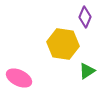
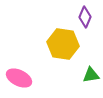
green triangle: moved 4 px right, 4 px down; rotated 24 degrees clockwise
